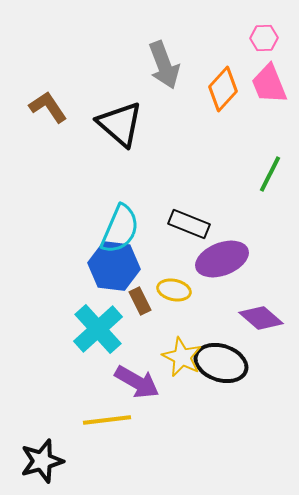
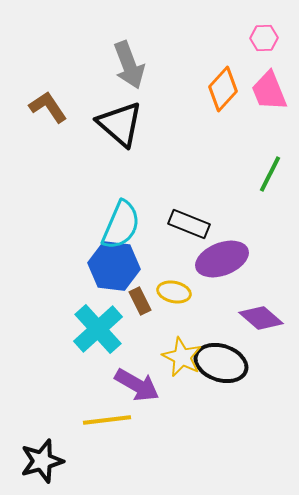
gray arrow: moved 35 px left
pink trapezoid: moved 7 px down
cyan semicircle: moved 1 px right, 4 px up
yellow ellipse: moved 2 px down
purple arrow: moved 3 px down
